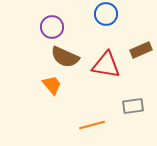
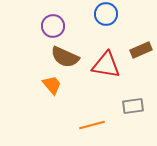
purple circle: moved 1 px right, 1 px up
